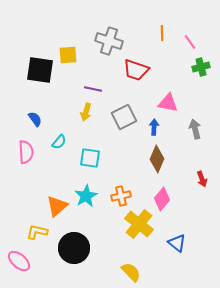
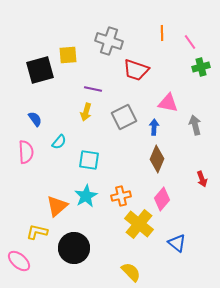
black square: rotated 24 degrees counterclockwise
gray arrow: moved 4 px up
cyan square: moved 1 px left, 2 px down
